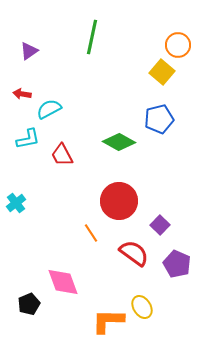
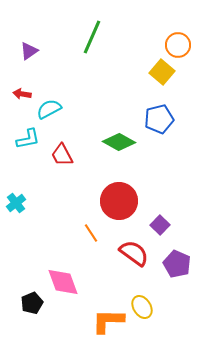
green line: rotated 12 degrees clockwise
black pentagon: moved 3 px right, 1 px up
